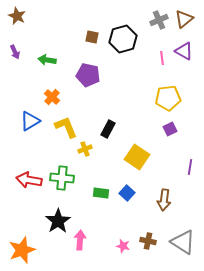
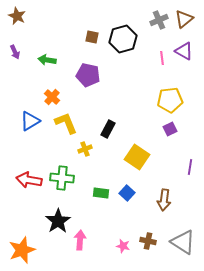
yellow pentagon: moved 2 px right, 2 px down
yellow L-shape: moved 4 px up
